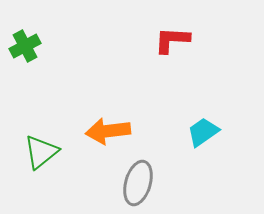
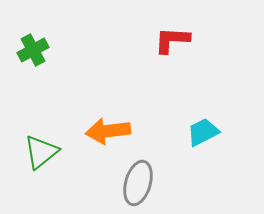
green cross: moved 8 px right, 4 px down
cyan trapezoid: rotated 8 degrees clockwise
